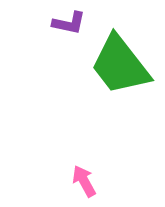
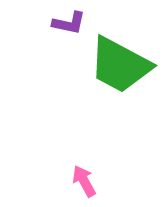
green trapezoid: rotated 24 degrees counterclockwise
